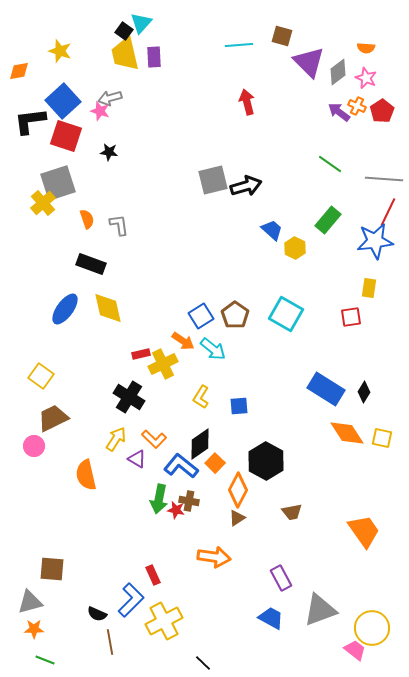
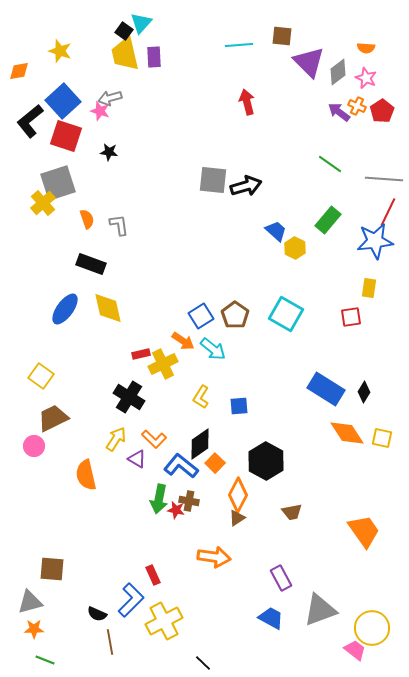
brown square at (282, 36): rotated 10 degrees counterclockwise
black L-shape at (30, 121): rotated 32 degrees counterclockwise
gray square at (213, 180): rotated 20 degrees clockwise
blue trapezoid at (272, 230): moved 4 px right, 1 px down
orange diamond at (238, 490): moved 5 px down
